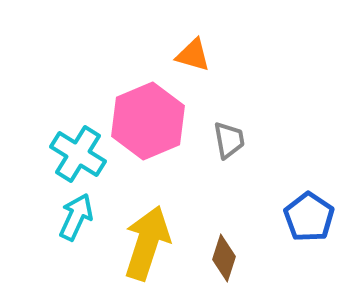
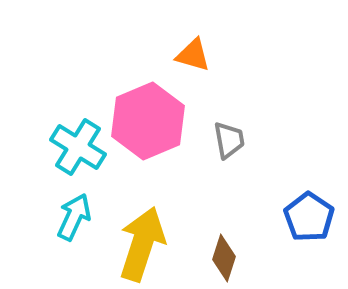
cyan cross: moved 7 px up
cyan arrow: moved 2 px left
yellow arrow: moved 5 px left, 1 px down
